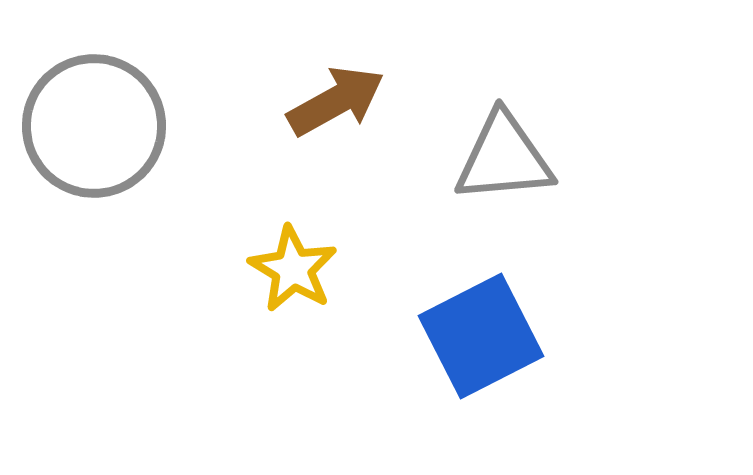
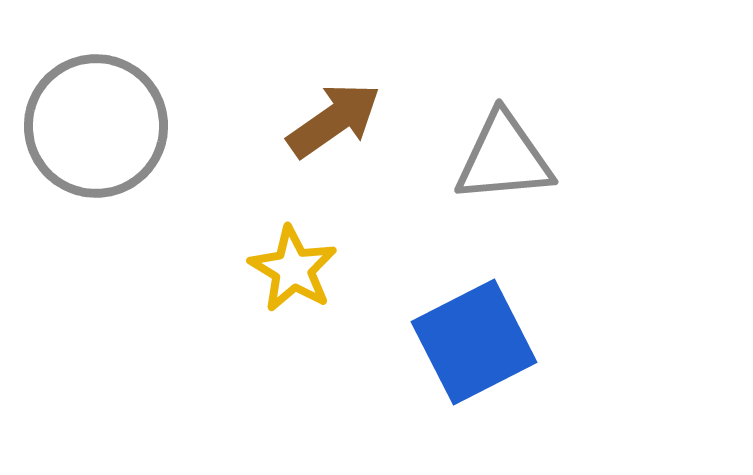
brown arrow: moved 2 px left, 19 px down; rotated 6 degrees counterclockwise
gray circle: moved 2 px right
blue square: moved 7 px left, 6 px down
